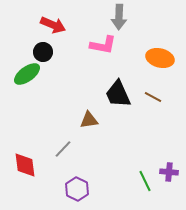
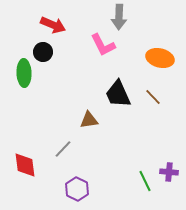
pink L-shape: rotated 52 degrees clockwise
green ellipse: moved 3 px left, 1 px up; rotated 56 degrees counterclockwise
brown line: rotated 18 degrees clockwise
